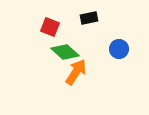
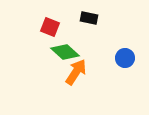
black rectangle: rotated 24 degrees clockwise
blue circle: moved 6 px right, 9 px down
